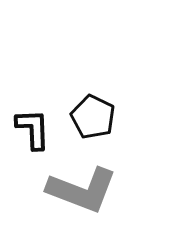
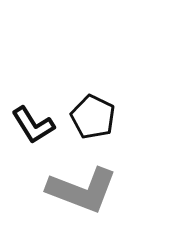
black L-shape: moved 4 px up; rotated 150 degrees clockwise
